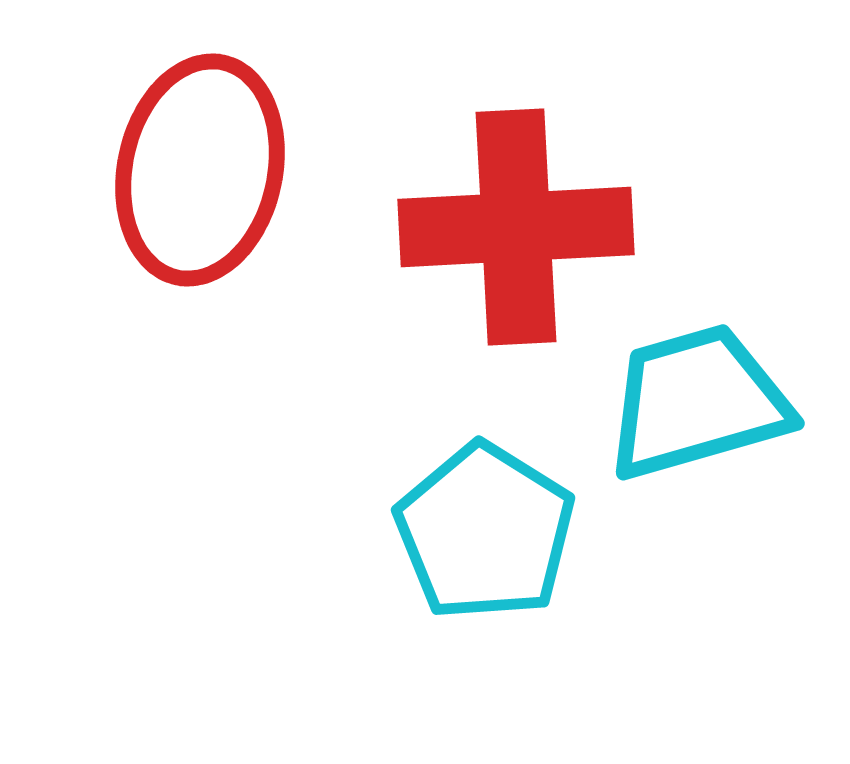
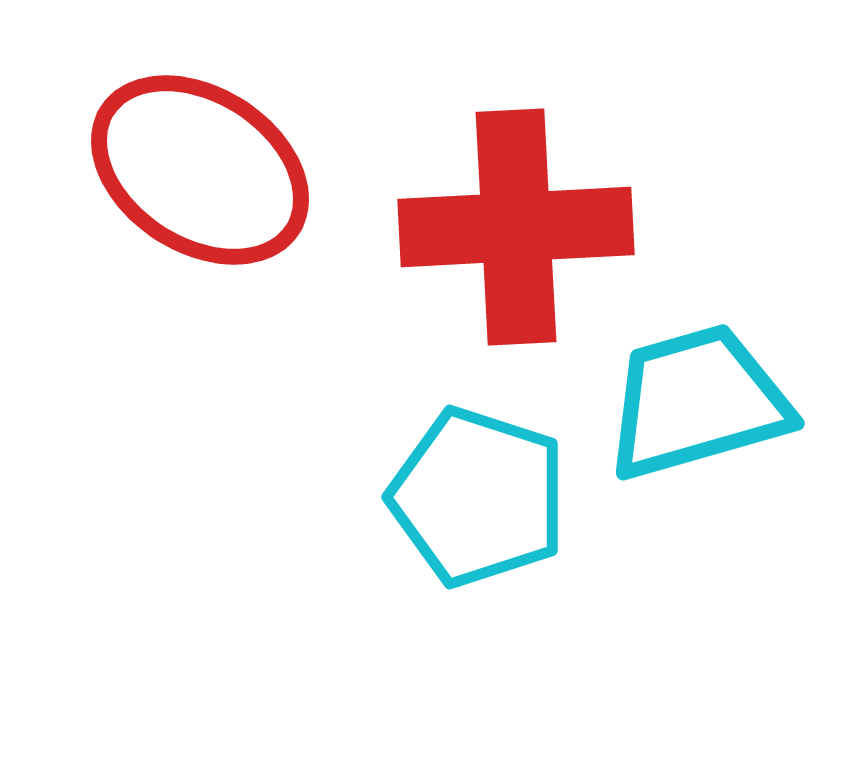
red ellipse: rotated 69 degrees counterclockwise
cyan pentagon: moved 7 px left, 35 px up; rotated 14 degrees counterclockwise
